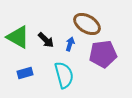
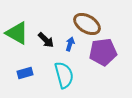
green triangle: moved 1 px left, 4 px up
purple pentagon: moved 2 px up
